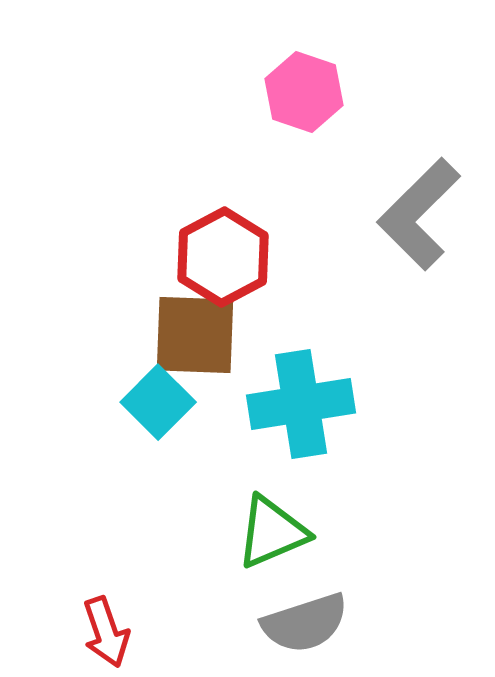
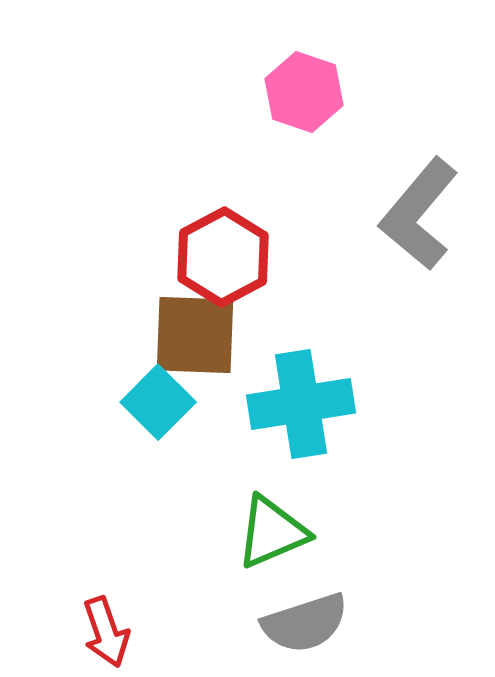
gray L-shape: rotated 5 degrees counterclockwise
